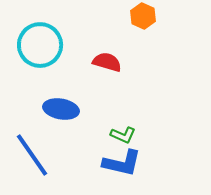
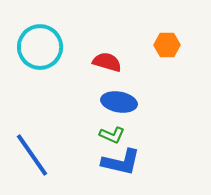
orange hexagon: moved 24 px right, 29 px down; rotated 25 degrees counterclockwise
cyan circle: moved 2 px down
blue ellipse: moved 58 px right, 7 px up
green L-shape: moved 11 px left
blue L-shape: moved 1 px left, 1 px up
